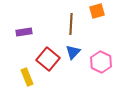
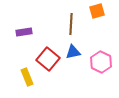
blue triangle: rotated 35 degrees clockwise
